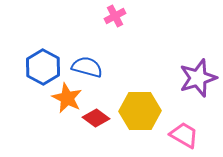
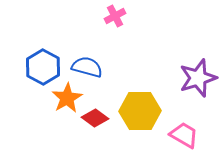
orange star: rotated 16 degrees clockwise
red diamond: moved 1 px left
